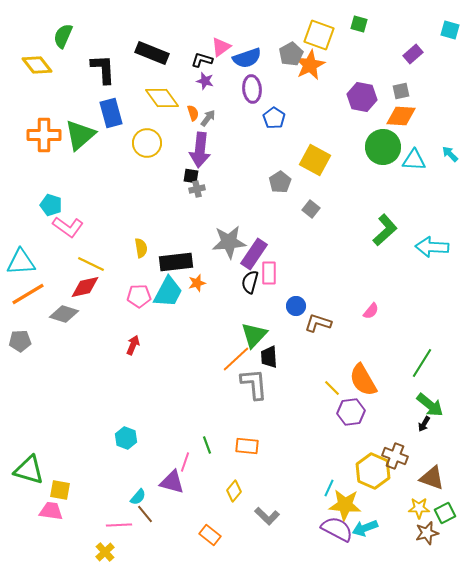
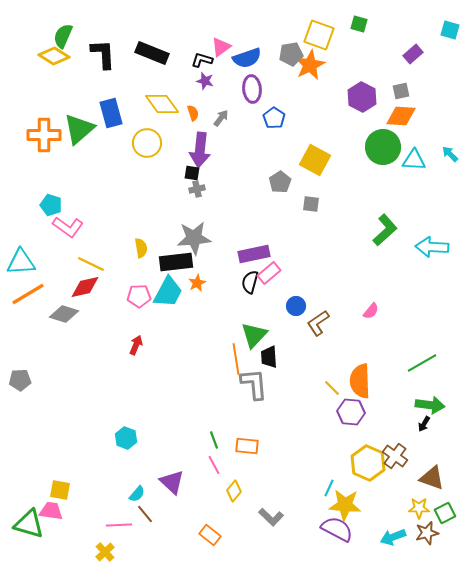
gray pentagon at (291, 54): rotated 20 degrees clockwise
yellow diamond at (37, 65): moved 17 px right, 9 px up; rotated 20 degrees counterclockwise
black L-shape at (103, 69): moved 15 px up
purple hexagon at (362, 97): rotated 16 degrees clockwise
yellow diamond at (162, 98): moved 6 px down
gray arrow at (208, 118): moved 13 px right
green triangle at (80, 135): moved 1 px left, 6 px up
black square at (191, 176): moved 1 px right, 3 px up
gray square at (311, 209): moved 5 px up; rotated 30 degrees counterclockwise
gray star at (229, 242): moved 35 px left, 4 px up
purple rectangle at (254, 254): rotated 44 degrees clockwise
pink rectangle at (269, 273): rotated 50 degrees clockwise
orange star at (197, 283): rotated 12 degrees counterclockwise
brown L-shape at (318, 323): rotated 52 degrees counterclockwise
gray pentagon at (20, 341): moved 39 px down
red arrow at (133, 345): moved 3 px right
orange line at (236, 359): rotated 56 degrees counterclockwise
green line at (422, 363): rotated 28 degrees clockwise
orange semicircle at (363, 380): moved 3 px left, 1 px down; rotated 28 degrees clockwise
green arrow at (430, 405): rotated 32 degrees counterclockwise
purple hexagon at (351, 412): rotated 12 degrees clockwise
green line at (207, 445): moved 7 px right, 5 px up
brown cross at (395, 456): rotated 15 degrees clockwise
pink line at (185, 462): moved 29 px right, 3 px down; rotated 48 degrees counterclockwise
green triangle at (29, 470): moved 54 px down
yellow hexagon at (373, 471): moved 5 px left, 8 px up
purple triangle at (172, 482): rotated 28 degrees clockwise
cyan semicircle at (138, 497): moved 1 px left, 3 px up
gray L-shape at (267, 516): moved 4 px right, 1 px down
cyan arrow at (365, 528): moved 28 px right, 9 px down
